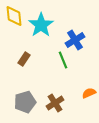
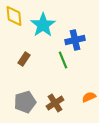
cyan star: moved 2 px right
blue cross: rotated 18 degrees clockwise
orange semicircle: moved 4 px down
